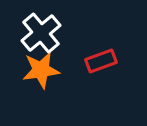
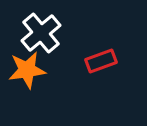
orange star: moved 14 px left
